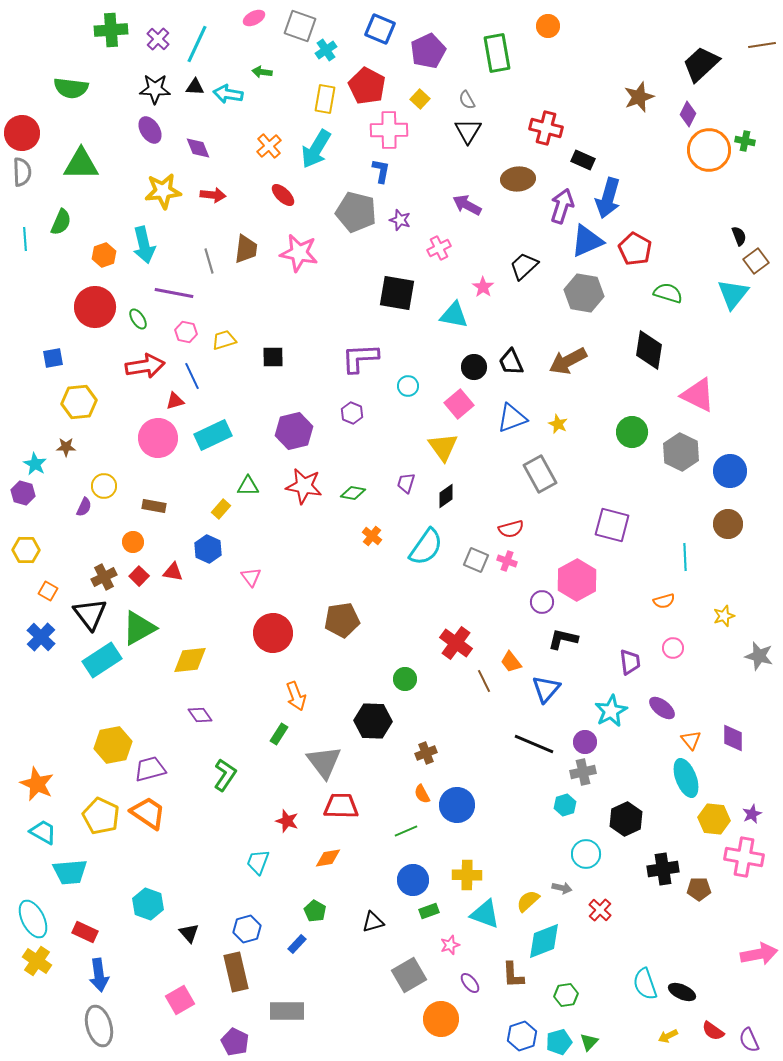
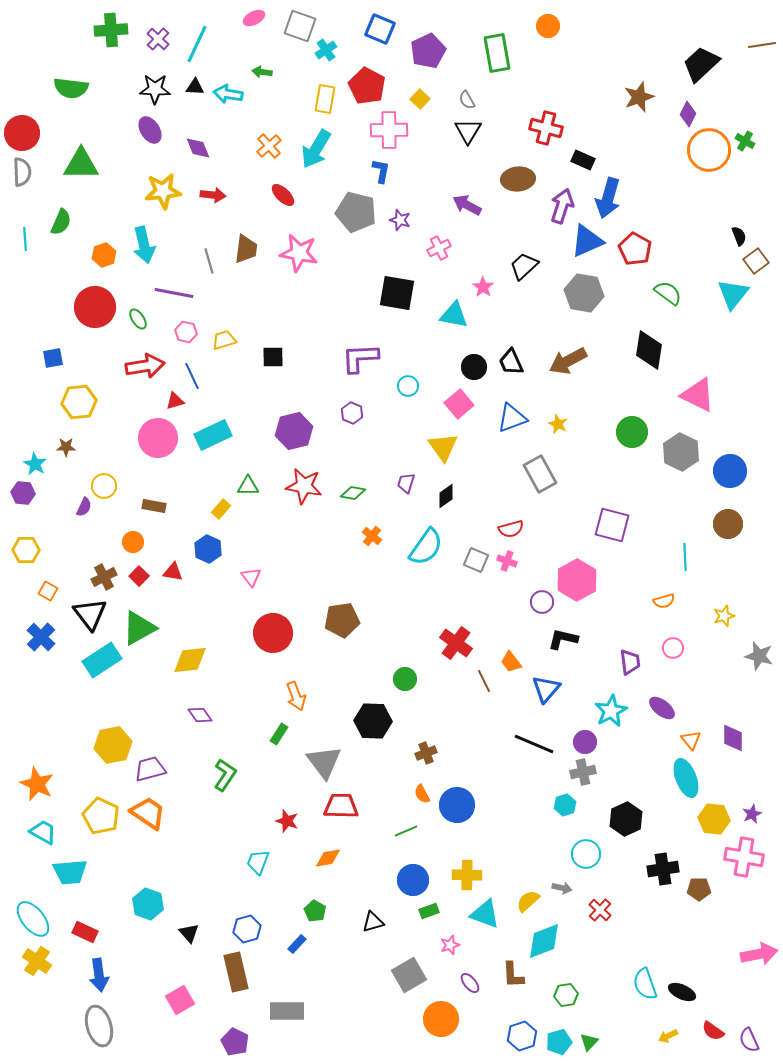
green cross at (745, 141): rotated 18 degrees clockwise
green semicircle at (668, 293): rotated 20 degrees clockwise
purple hexagon at (23, 493): rotated 10 degrees counterclockwise
cyan ellipse at (33, 919): rotated 12 degrees counterclockwise
